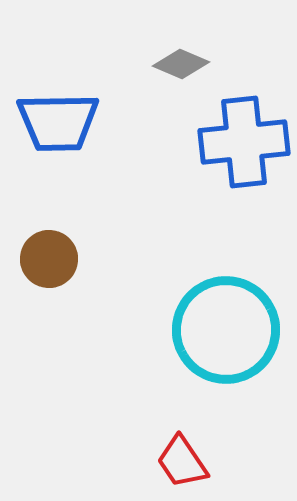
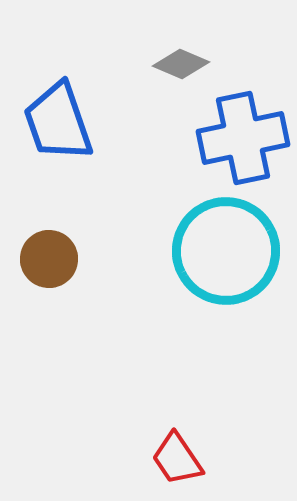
blue trapezoid: rotated 72 degrees clockwise
blue cross: moved 1 px left, 4 px up; rotated 6 degrees counterclockwise
cyan circle: moved 79 px up
red trapezoid: moved 5 px left, 3 px up
